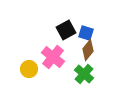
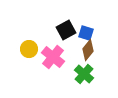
yellow circle: moved 20 px up
